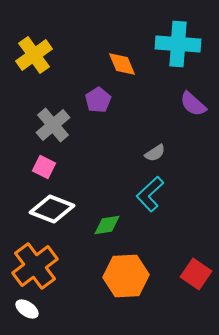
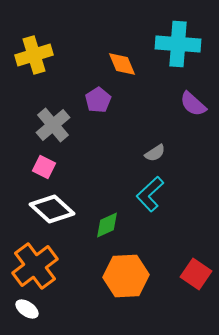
yellow cross: rotated 18 degrees clockwise
white diamond: rotated 21 degrees clockwise
green diamond: rotated 16 degrees counterclockwise
